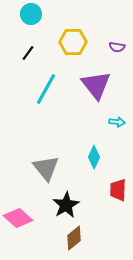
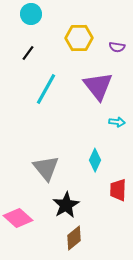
yellow hexagon: moved 6 px right, 4 px up
purple triangle: moved 2 px right, 1 px down
cyan diamond: moved 1 px right, 3 px down
